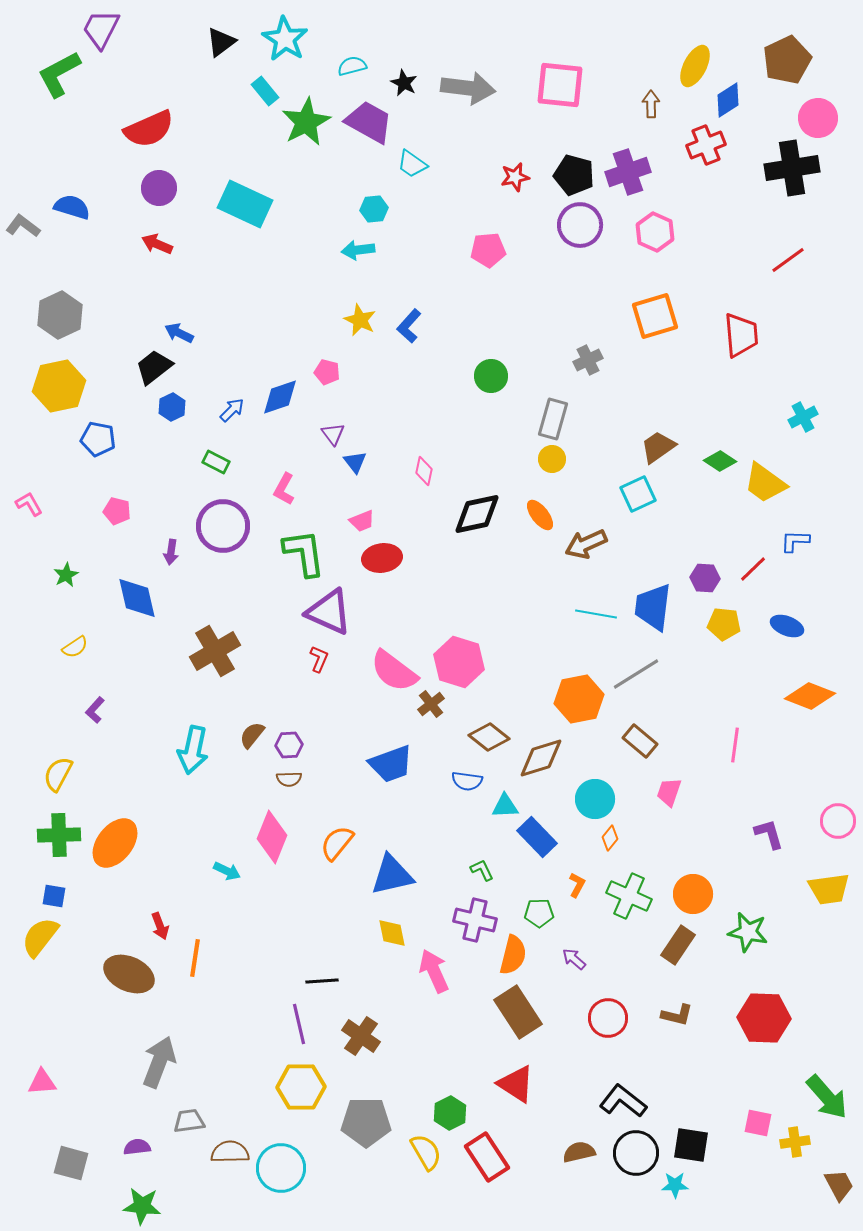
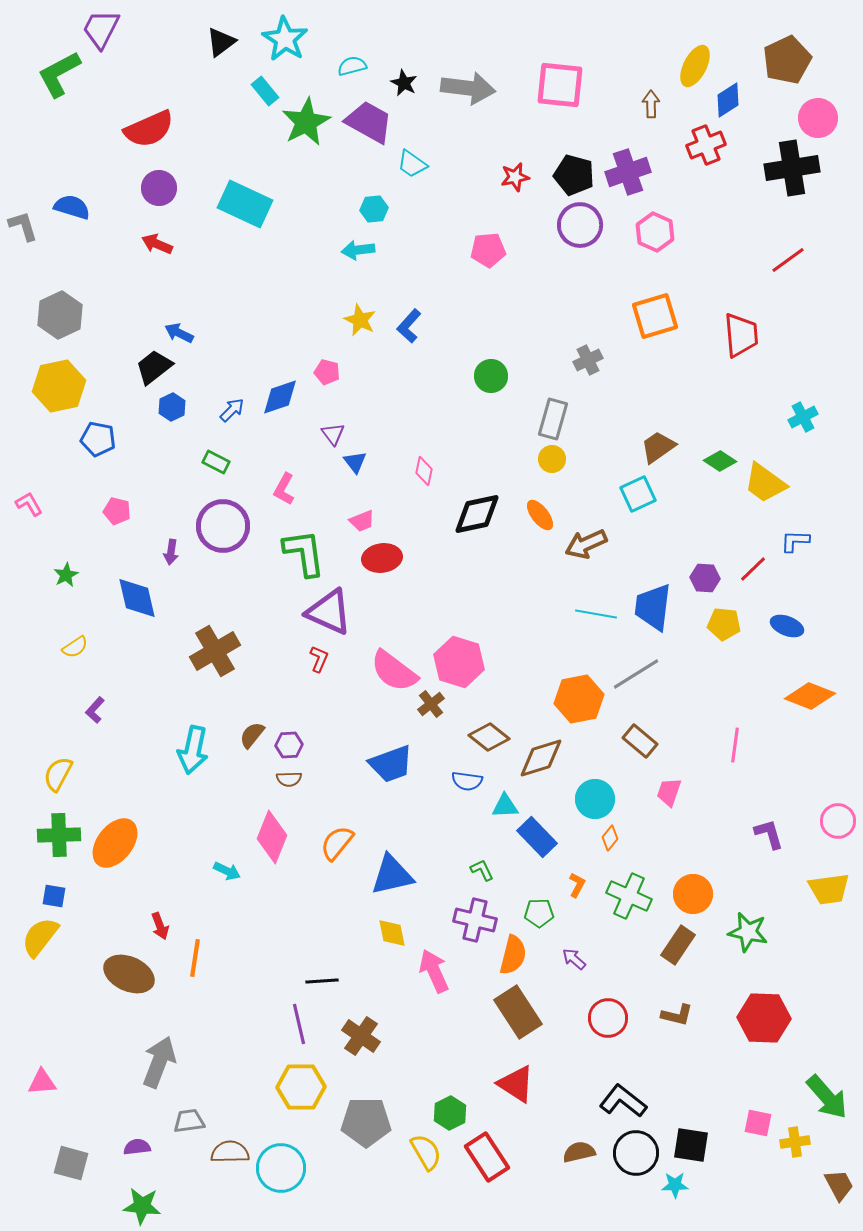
gray L-shape at (23, 226): rotated 36 degrees clockwise
